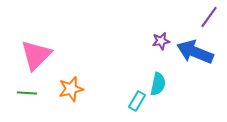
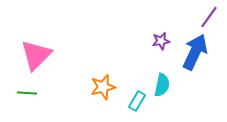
blue arrow: rotated 93 degrees clockwise
cyan semicircle: moved 4 px right, 1 px down
orange star: moved 32 px right, 2 px up
